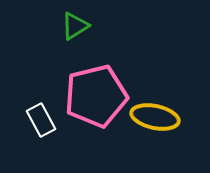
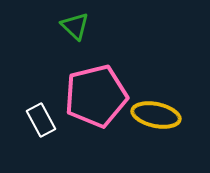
green triangle: rotated 44 degrees counterclockwise
yellow ellipse: moved 1 px right, 2 px up
